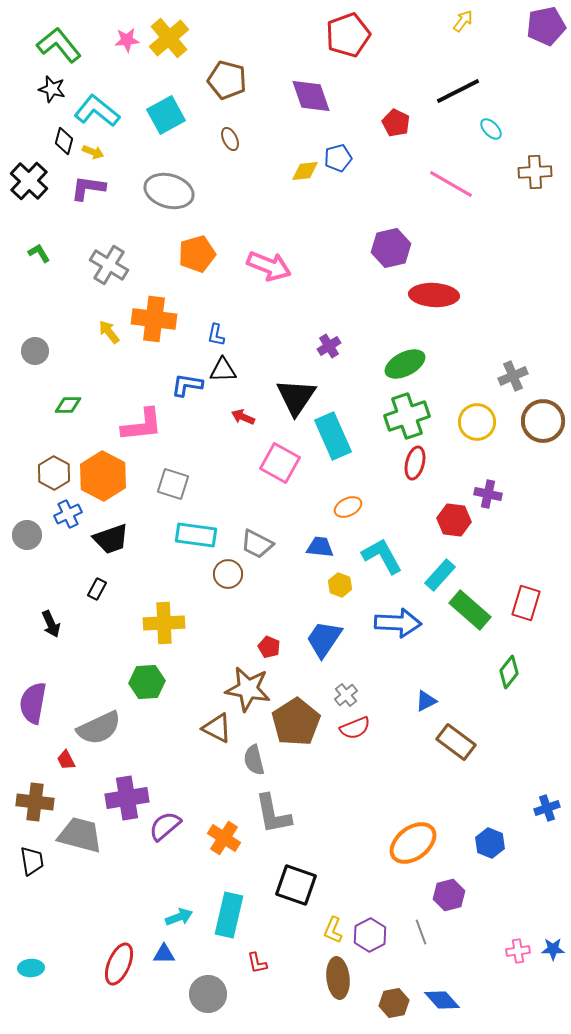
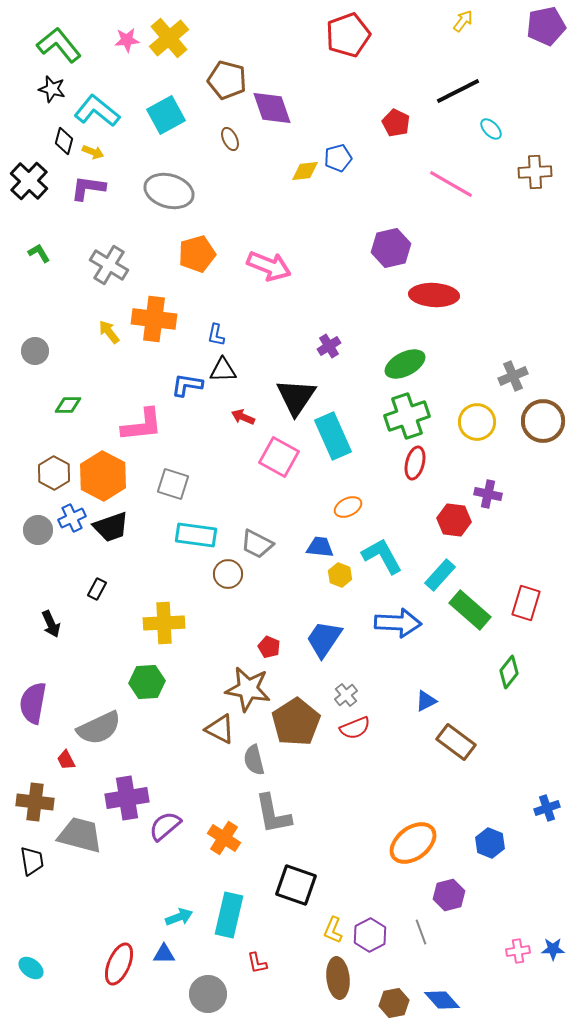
purple diamond at (311, 96): moved 39 px left, 12 px down
pink square at (280, 463): moved 1 px left, 6 px up
blue cross at (68, 514): moved 4 px right, 4 px down
gray circle at (27, 535): moved 11 px right, 5 px up
black trapezoid at (111, 539): moved 12 px up
yellow hexagon at (340, 585): moved 10 px up
brown triangle at (217, 728): moved 3 px right, 1 px down
cyan ellipse at (31, 968): rotated 40 degrees clockwise
